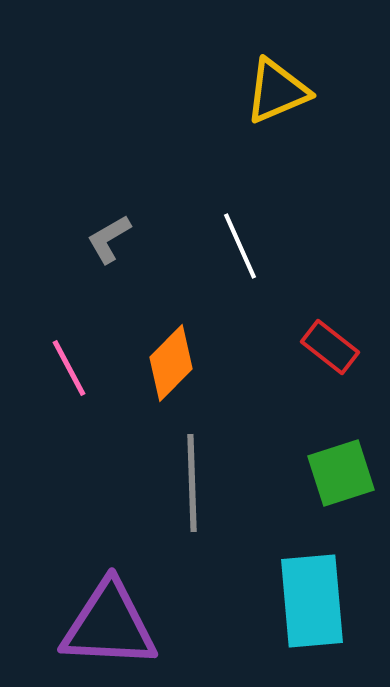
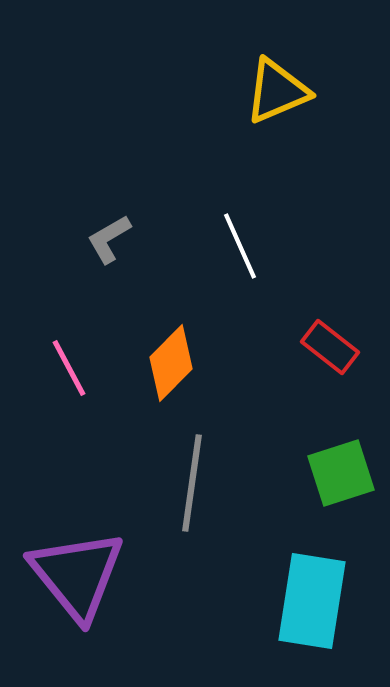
gray line: rotated 10 degrees clockwise
cyan rectangle: rotated 14 degrees clockwise
purple triangle: moved 32 px left, 50 px up; rotated 48 degrees clockwise
